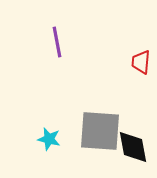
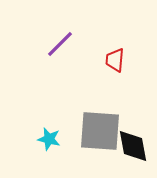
purple line: moved 3 px right, 2 px down; rotated 56 degrees clockwise
red trapezoid: moved 26 px left, 2 px up
black diamond: moved 1 px up
